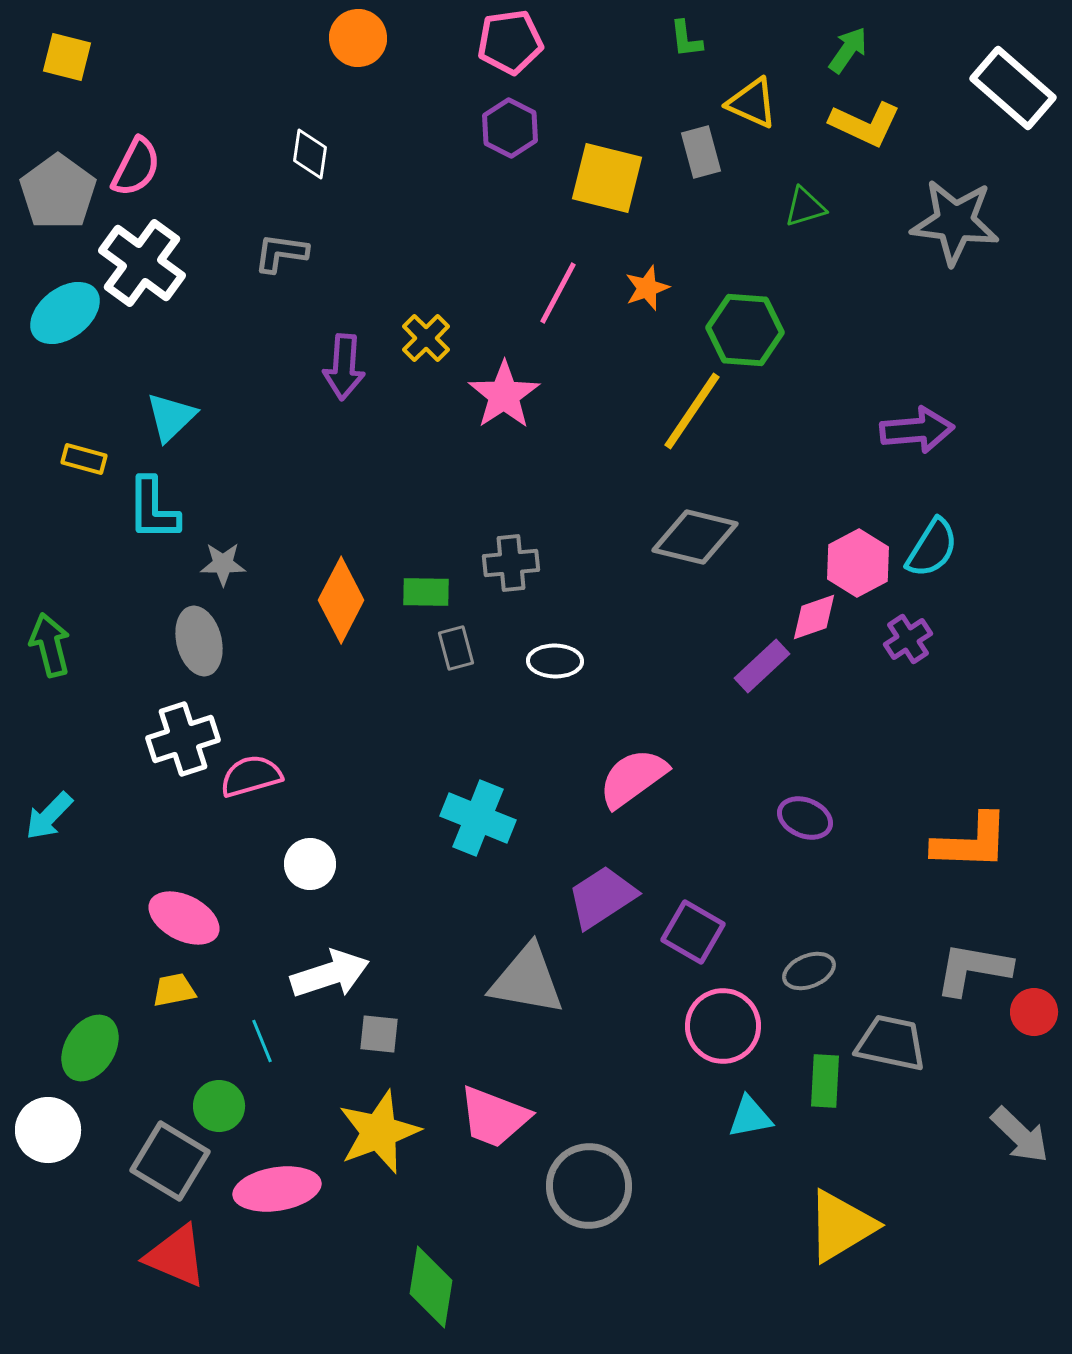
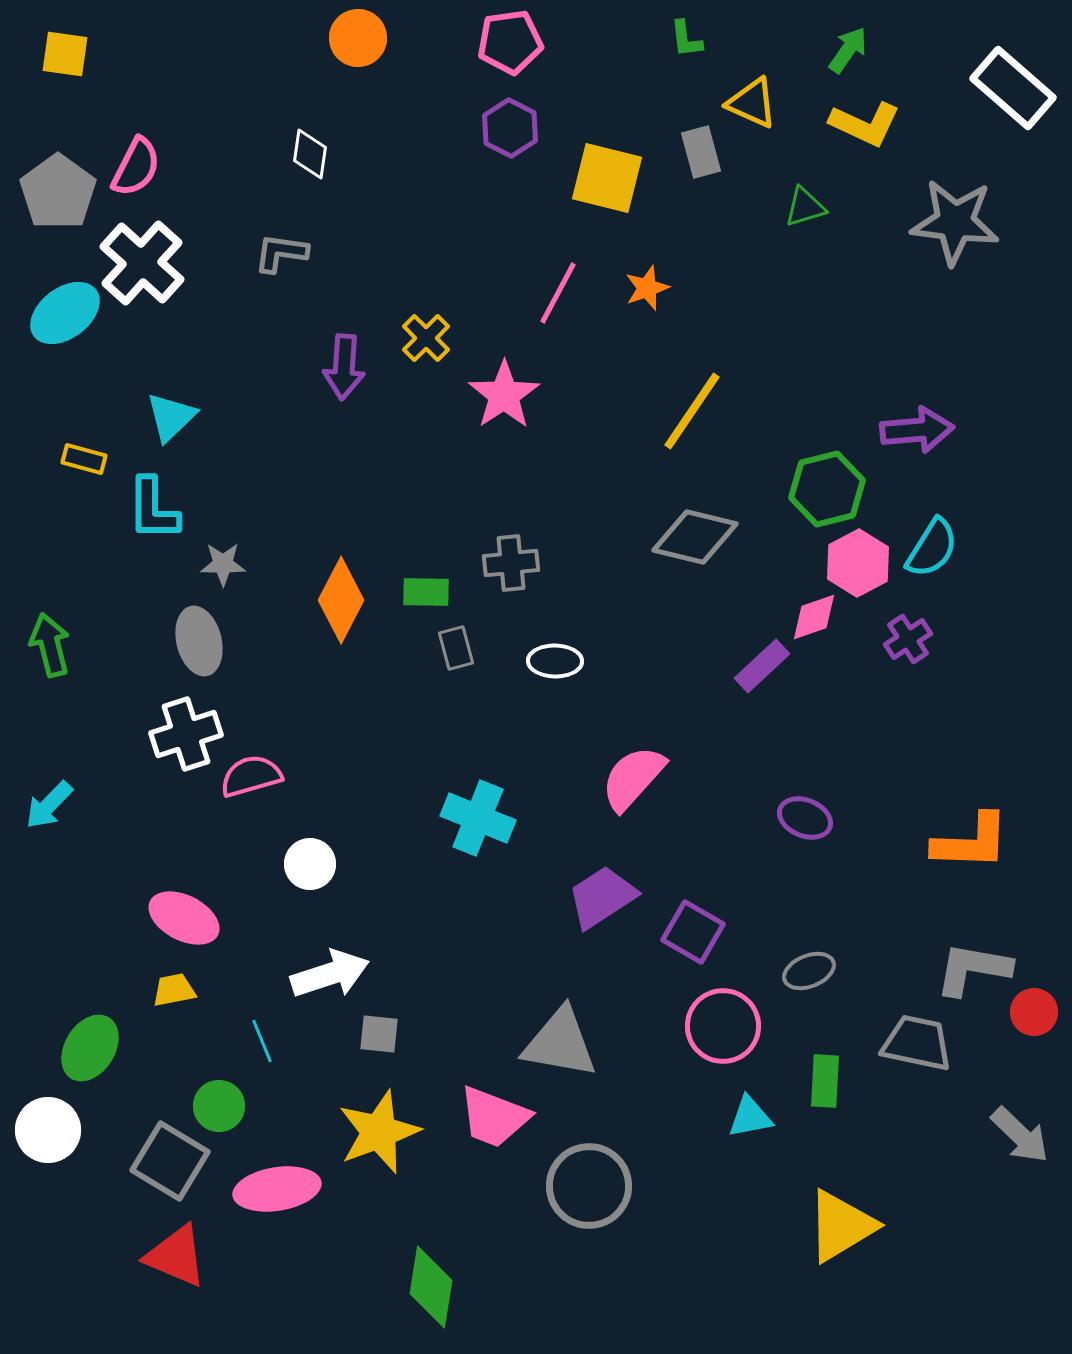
yellow square at (67, 57): moved 2 px left, 3 px up; rotated 6 degrees counterclockwise
white cross at (142, 263): rotated 6 degrees clockwise
green hexagon at (745, 330): moved 82 px right, 159 px down; rotated 18 degrees counterclockwise
white cross at (183, 739): moved 3 px right, 5 px up
pink semicircle at (633, 778): rotated 12 degrees counterclockwise
cyan arrow at (49, 816): moved 11 px up
gray triangle at (527, 980): moved 33 px right, 63 px down
gray trapezoid at (891, 1043): moved 26 px right
